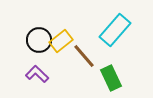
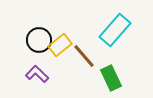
yellow rectangle: moved 1 px left, 4 px down
